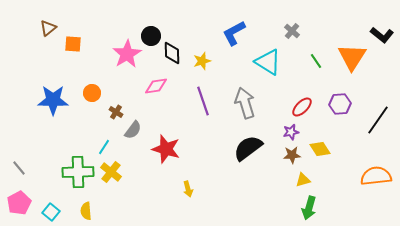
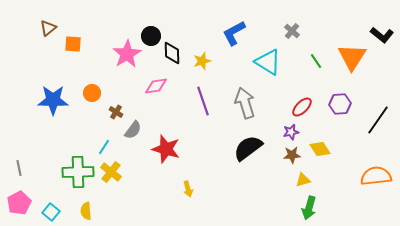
gray line: rotated 28 degrees clockwise
